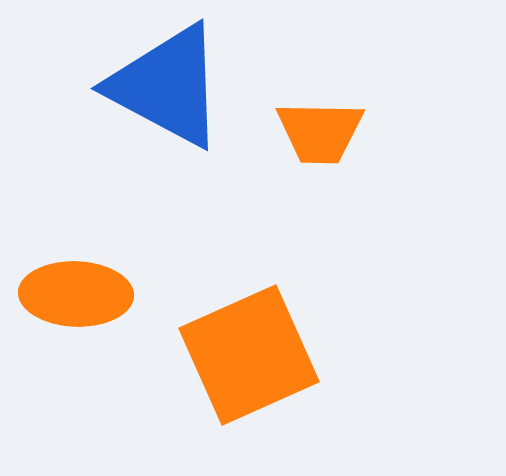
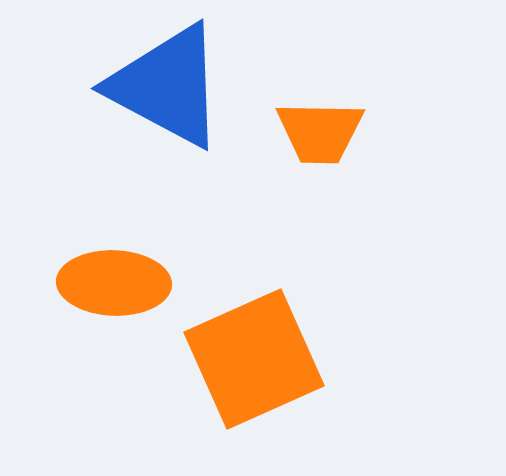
orange ellipse: moved 38 px right, 11 px up
orange square: moved 5 px right, 4 px down
